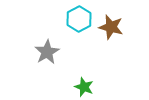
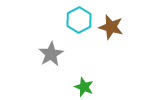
cyan hexagon: moved 1 px down
gray star: moved 4 px right, 2 px down
